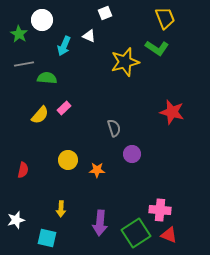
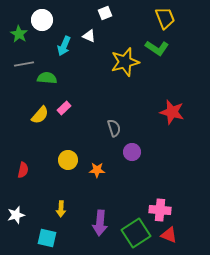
purple circle: moved 2 px up
white star: moved 5 px up
